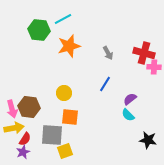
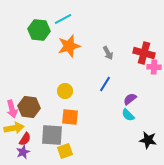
yellow circle: moved 1 px right, 2 px up
